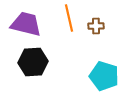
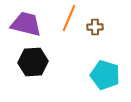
orange line: rotated 36 degrees clockwise
brown cross: moved 1 px left, 1 px down
cyan pentagon: moved 1 px right, 1 px up
